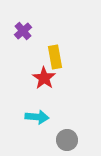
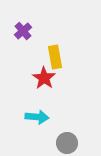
gray circle: moved 3 px down
